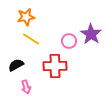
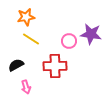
purple star: rotated 25 degrees counterclockwise
